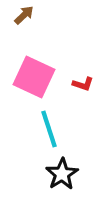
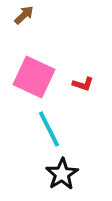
cyan line: rotated 9 degrees counterclockwise
